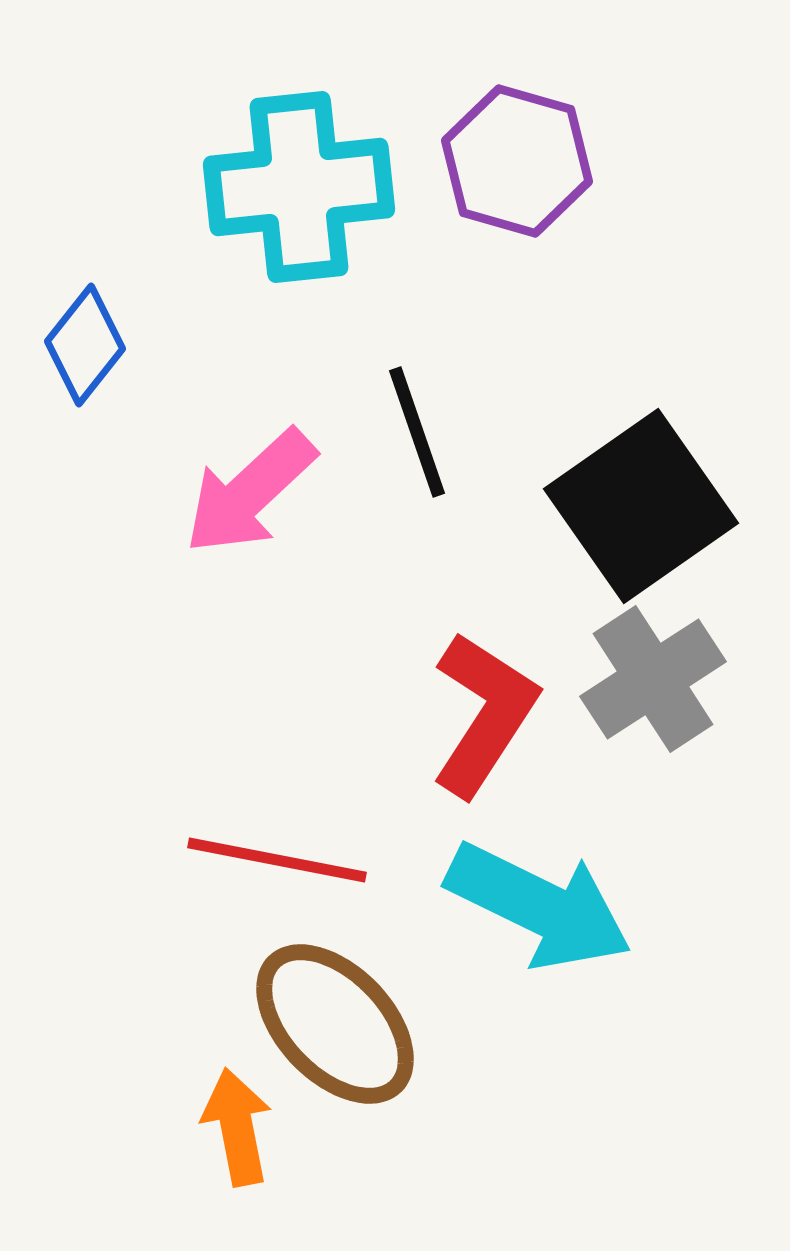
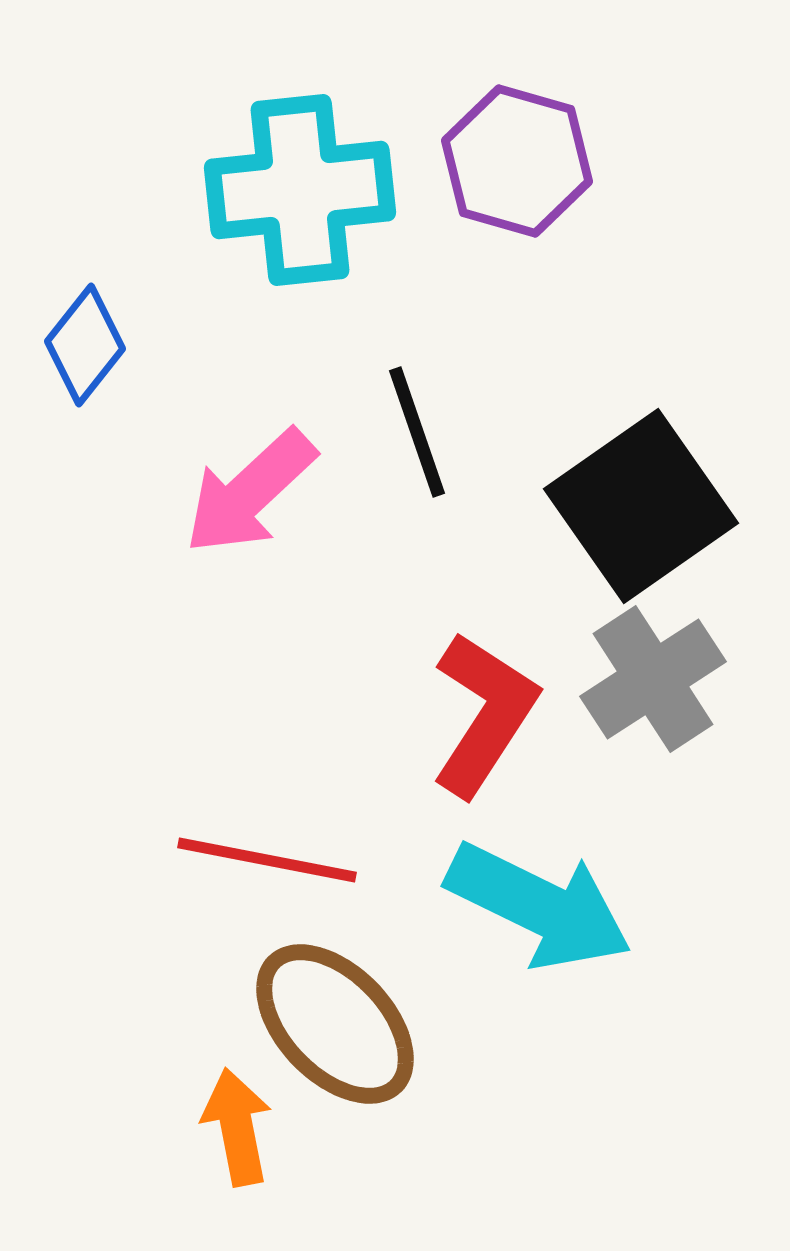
cyan cross: moved 1 px right, 3 px down
red line: moved 10 px left
